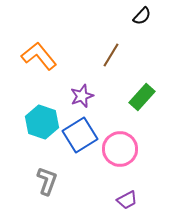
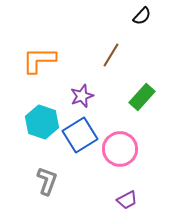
orange L-shape: moved 4 px down; rotated 51 degrees counterclockwise
